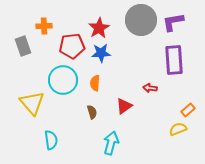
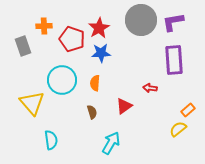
red pentagon: moved 7 px up; rotated 25 degrees clockwise
cyan circle: moved 1 px left
yellow semicircle: rotated 18 degrees counterclockwise
cyan arrow: rotated 15 degrees clockwise
